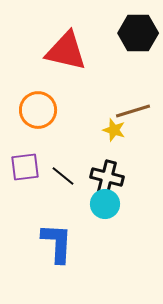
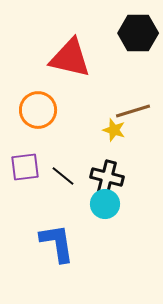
red triangle: moved 4 px right, 7 px down
blue L-shape: rotated 12 degrees counterclockwise
